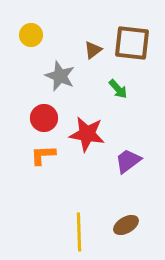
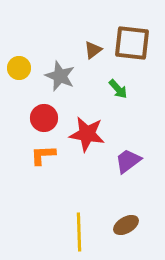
yellow circle: moved 12 px left, 33 px down
